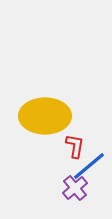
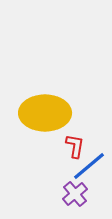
yellow ellipse: moved 3 px up
purple cross: moved 6 px down
